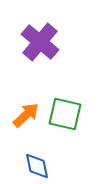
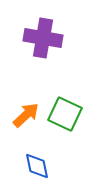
purple cross: moved 3 px right, 4 px up; rotated 30 degrees counterclockwise
green square: rotated 12 degrees clockwise
